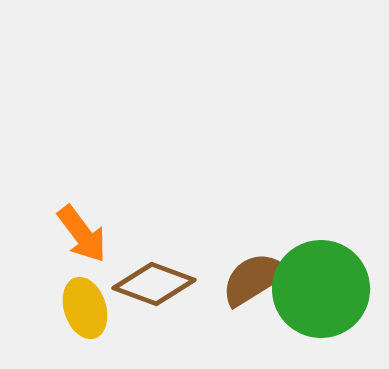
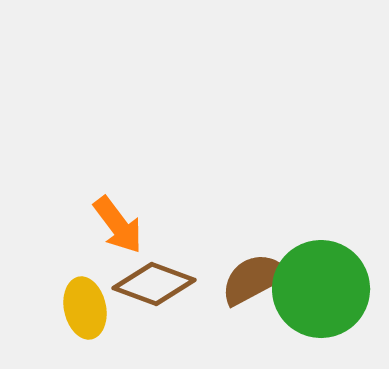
orange arrow: moved 36 px right, 9 px up
brown semicircle: rotated 4 degrees clockwise
yellow ellipse: rotated 6 degrees clockwise
